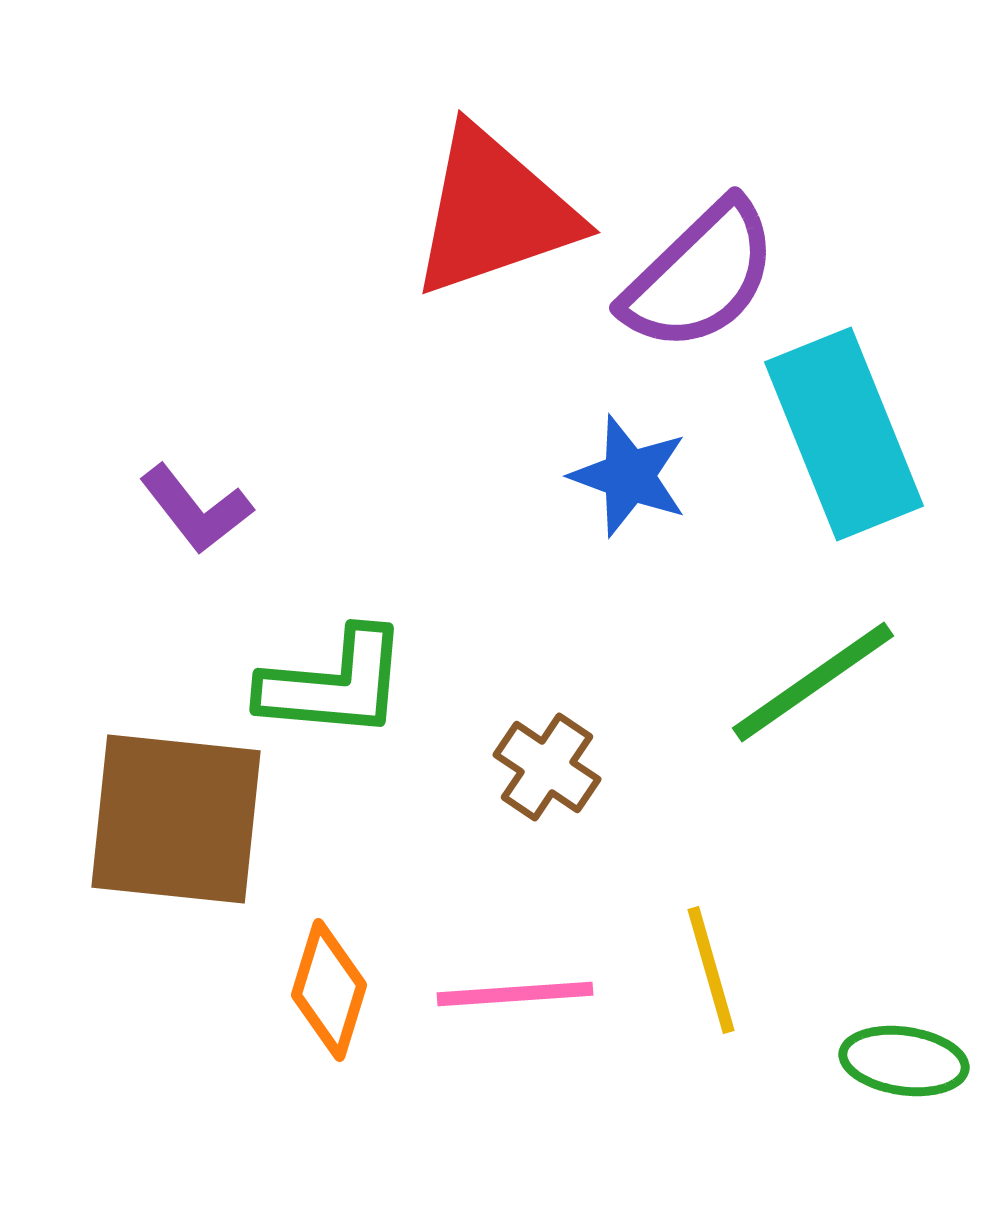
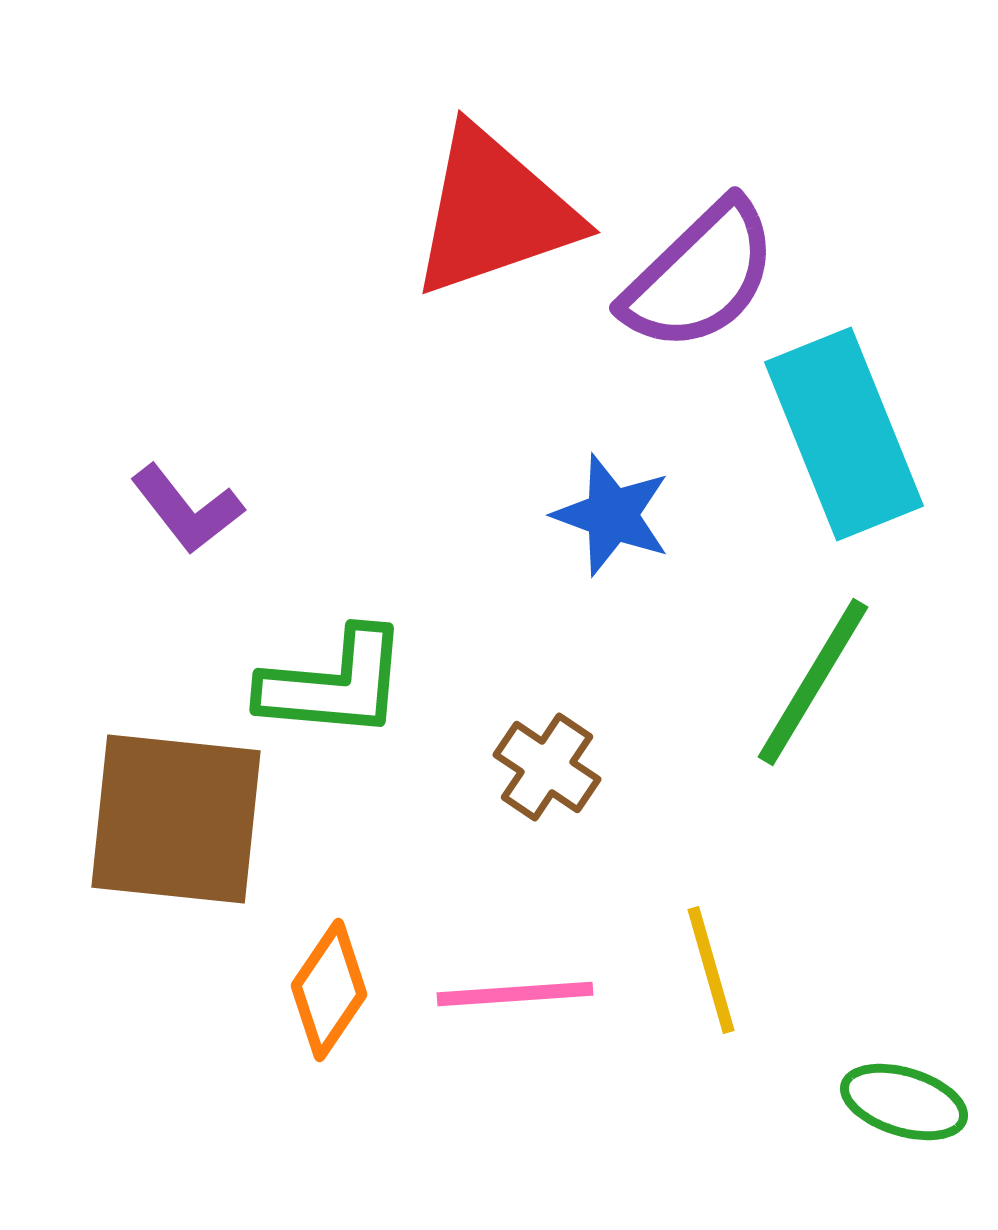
blue star: moved 17 px left, 39 px down
purple L-shape: moved 9 px left
green line: rotated 24 degrees counterclockwise
orange diamond: rotated 17 degrees clockwise
green ellipse: moved 41 px down; rotated 9 degrees clockwise
